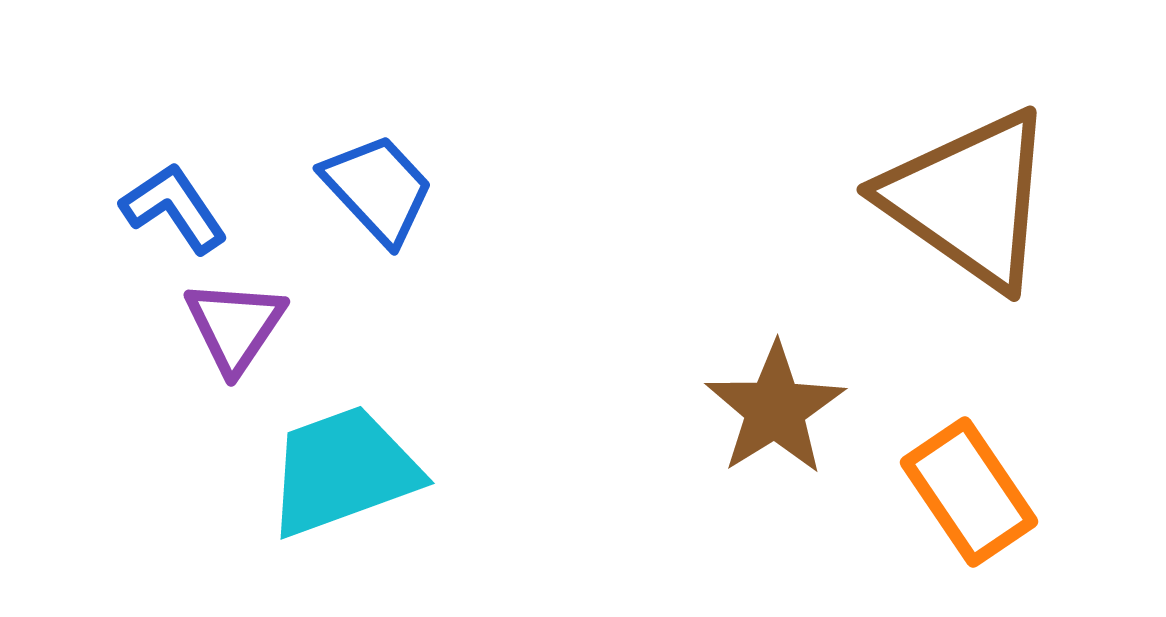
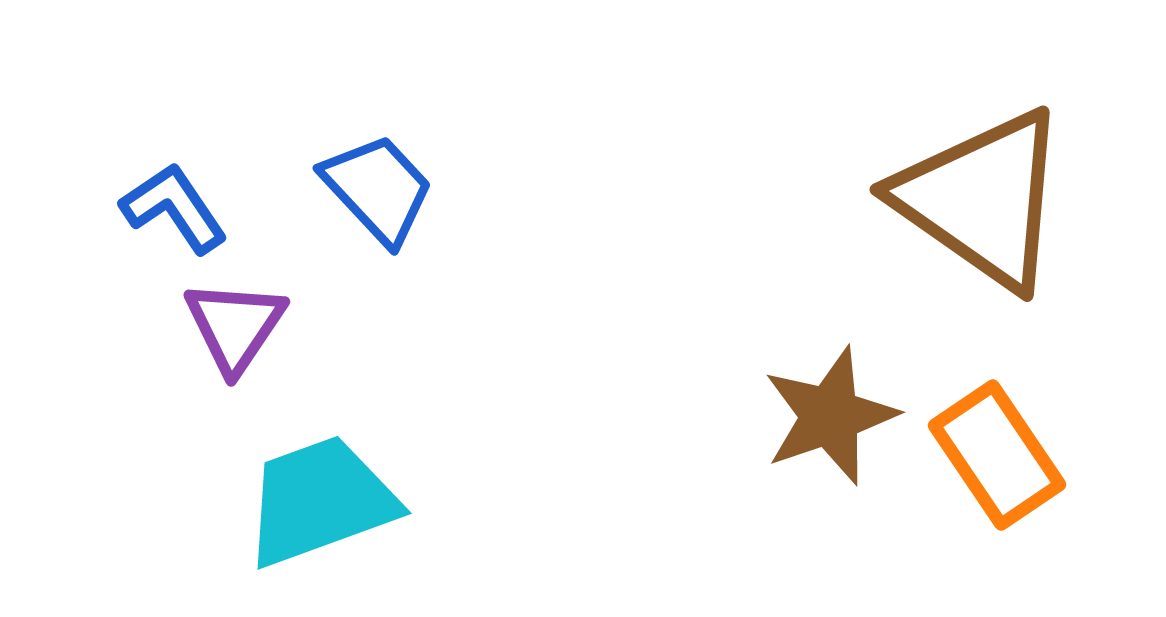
brown triangle: moved 13 px right
brown star: moved 55 px right, 7 px down; rotated 13 degrees clockwise
cyan trapezoid: moved 23 px left, 30 px down
orange rectangle: moved 28 px right, 37 px up
